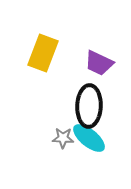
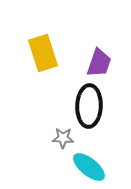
yellow rectangle: rotated 39 degrees counterclockwise
purple trapezoid: rotated 96 degrees counterclockwise
cyan ellipse: moved 29 px down
